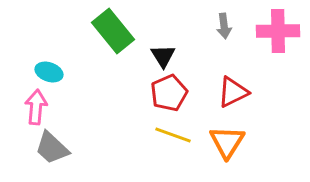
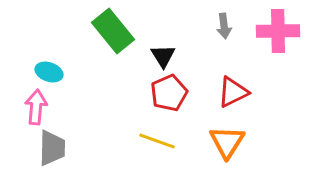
yellow line: moved 16 px left, 6 px down
gray trapezoid: rotated 132 degrees counterclockwise
